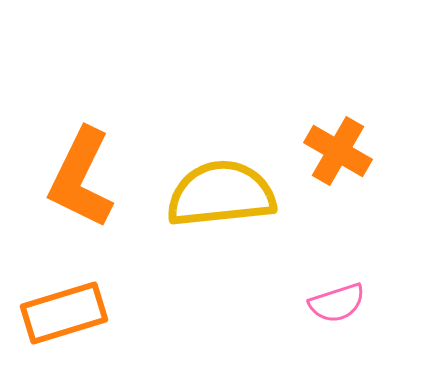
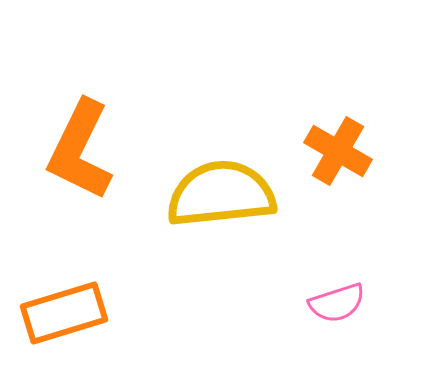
orange L-shape: moved 1 px left, 28 px up
